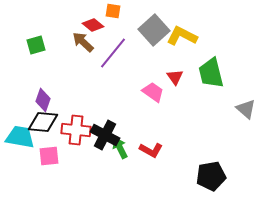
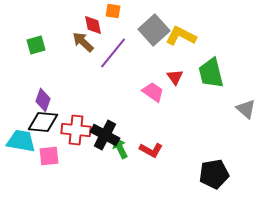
red diamond: rotated 40 degrees clockwise
yellow L-shape: moved 1 px left
cyan trapezoid: moved 1 px right, 4 px down
black pentagon: moved 3 px right, 2 px up
